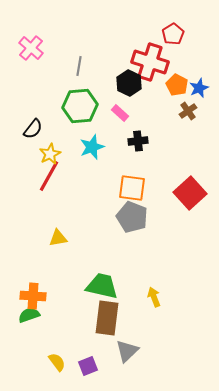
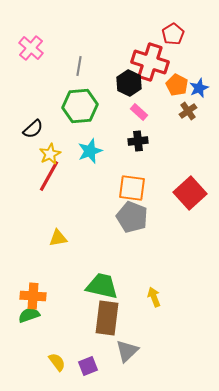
pink rectangle: moved 19 px right, 1 px up
black semicircle: rotated 10 degrees clockwise
cyan star: moved 2 px left, 4 px down
